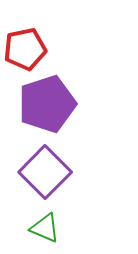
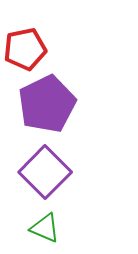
purple pentagon: rotated 8 degrees counterclockwise
